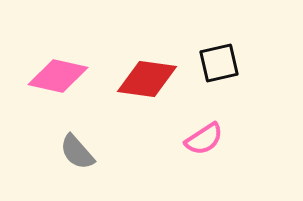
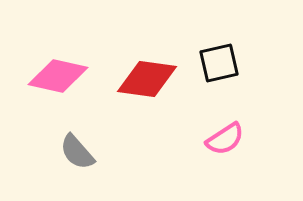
pink semicircle: moved 21 px right
